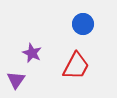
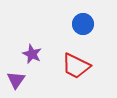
purple star: moved 1 px down
red trapezoid: rotated 88 degrees clockwise
